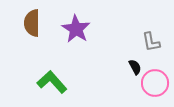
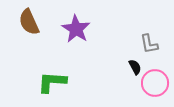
brown semicircle: moved 3 px left, 1 px up; rotated 24 degrees counterclockwise
gray L-shape: moved 2 px left, 2 px down
green L-shape: rotated 44 degrees counterclockwise
